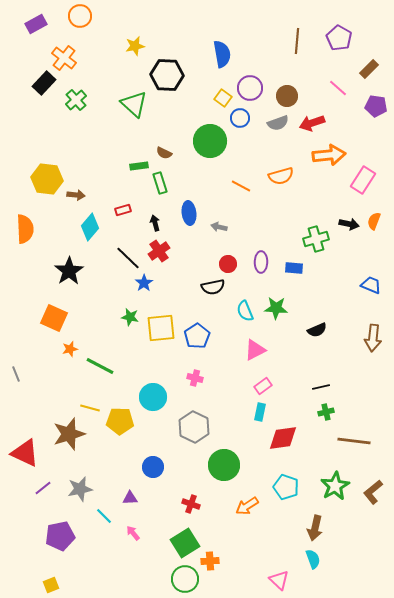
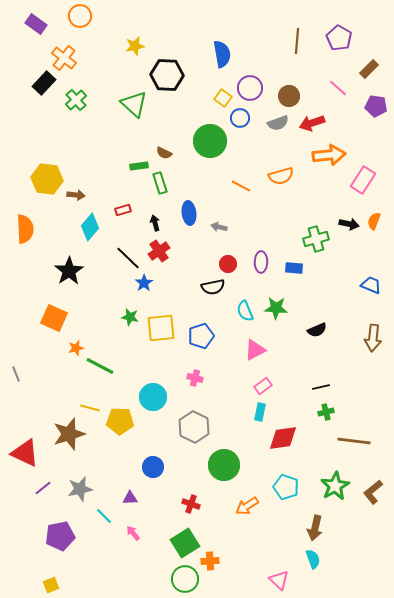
purple rectangle at (36, 24): rotated 65 degrees clockwise
brown circle at (287, 96): moved 2 px right
blue pentagon at (197, 336): moved 4 px right; rotated 15 degrees clockwise
orange star at (70, 349): moved 6 px right, 1 px up
